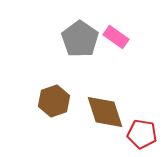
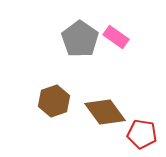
brown diamond: rotated 18 degrees counterclockwise
